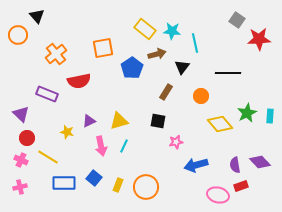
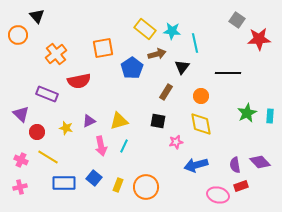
yellow diamond at (220, 124): moved 19 px left; rotated 30 degrees clockwise
yellow star at (67, 132): moved 1 px left, 4 px up
red circle at (27, 138): moved 10 px right, 6 px up
